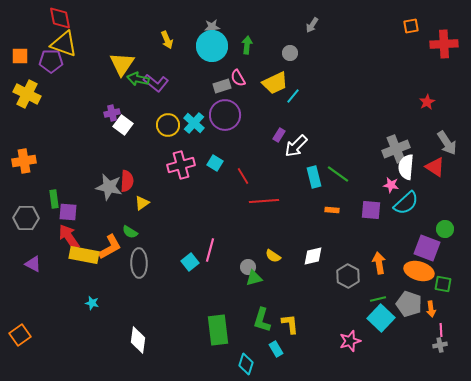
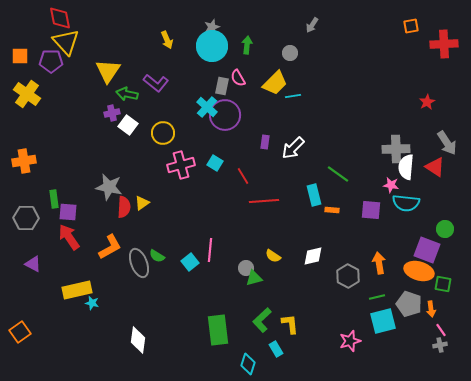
gray star at (212, 27): rotated 14 degrees counterclockwise
yellow triangle at (64, 44): moved 2 px right, 2 px up; rotated 28 degrees clockwise
yellow triangle at (122, 64): moved 14 px left, 7 px down
green arrow at (138, 79): moved 11 px left, 15 px down
yellow trapezoid at (275, 83): rotated 20 degrees counterclockwise
gray rectangle at (222, 86): rotated 60 degrees counterclockwise
yellow cross at (27, 94): rotated 8 degrees clockwise
cyan line at (293, 96): rotated 42 degrees clockwise
cyan cross at (194, 123): moved 13 px right, 16 px up
white square at (123, 125): moved 5 px right
yellow circle at (168, 125): moved 5 px left, 8 px down
purple rectangle at (279, 135): moved 14 px left, 7 px down; rotated 24 degrees counterclockwise
white arrow at (296, 146): moved 3 px left, 2 px down
gray cross at (396, 149): rotated 20 degrees clockwise
cyan rectangle at (314, 177): moved 18 px down
red semicircle at (127, 181): moved 3 px left, 26 px down
cyan semicircle at (406, 203): rotated 48 degrees clockwise
green semicircle at (130, 232): moved 27 px right, 24 px down
purple square at (427, 248): moved 2 px down
pink line at (210, 250): rotated 10 degrees counterclockwise
yellow rectangle at (84, 255): moved 7 px left, 35 px down; rotated 24 degrees counterclockwise
gray ellipse at (139, 263): rotated 20 degrees counterclockwise
gray circle at (248, 267): moved 2 px left, 1 px down
green line at (378, 299): moved 1 px left, 2 px up
cyan square at (381, 318): moved 2 px right, 3 px down; rotated 32 degrees clockwise
green L-shape at (262, 320): rotated 30 degrees clockwise
pink line at (441, 330): rotated 32 degrees counterclockwise
orange square at (20, 335): moved 3 px up
cyan diamond at (246, 364): moved 2 px right
